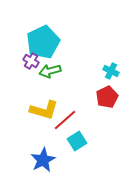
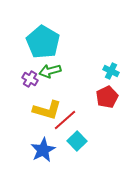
cyan pentagon: rotated 16 degrees counterclockwise
purple cross: moved 1 px left, 18 px down
yellow L-shape: moved 3 px right
cyan square: rotated 12 degrees counterclockwise
blue star: moved 10 px up
